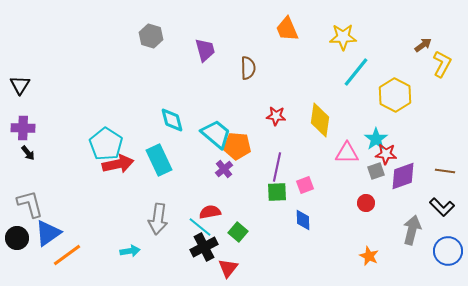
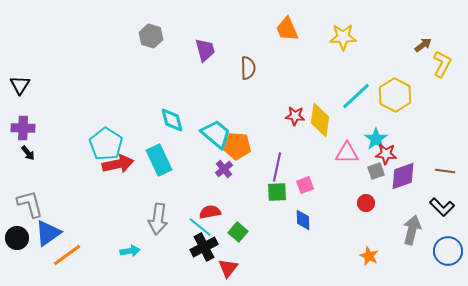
cyan line at (356, 72): moved 24 px down; rotated 8 degrees clockwise
red star at (276, 116): moved 19 px right
